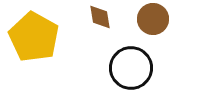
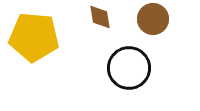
yellow pentagon: rotated 24 degrees counterclockwise
black circle: moved 2 px left
